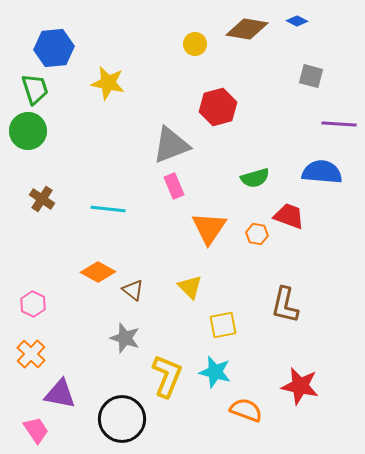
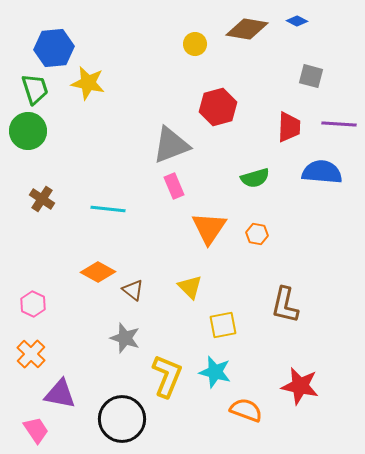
yellow star: moved 20 px left
red trapezoid: moved 89 px up; rotated 72 degrees clockwise
